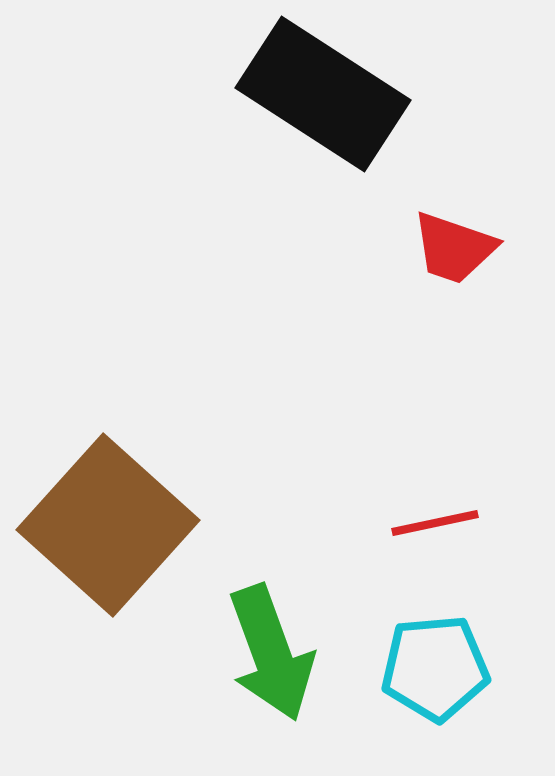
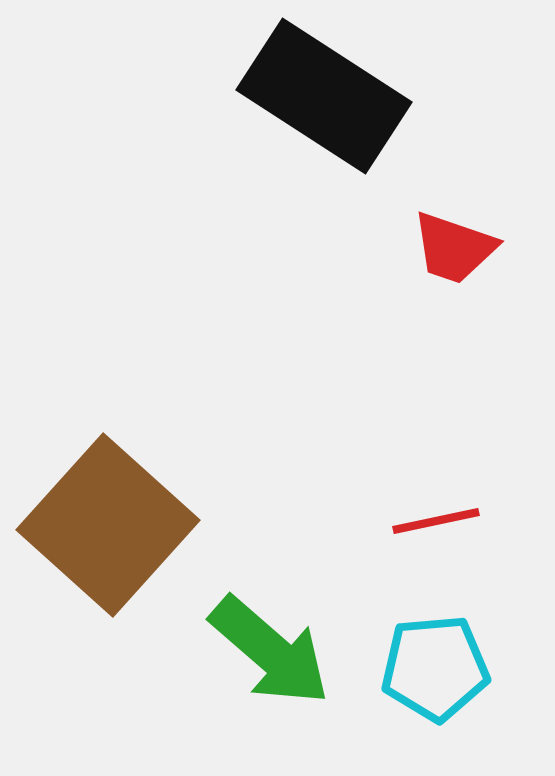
black rectangle: moved 1 px right, 2 px down
red line: moved 1 px right, 2 px up
green arrow: moved 1 px left, 2 px up; rotated 29 degrees counterclockwise
